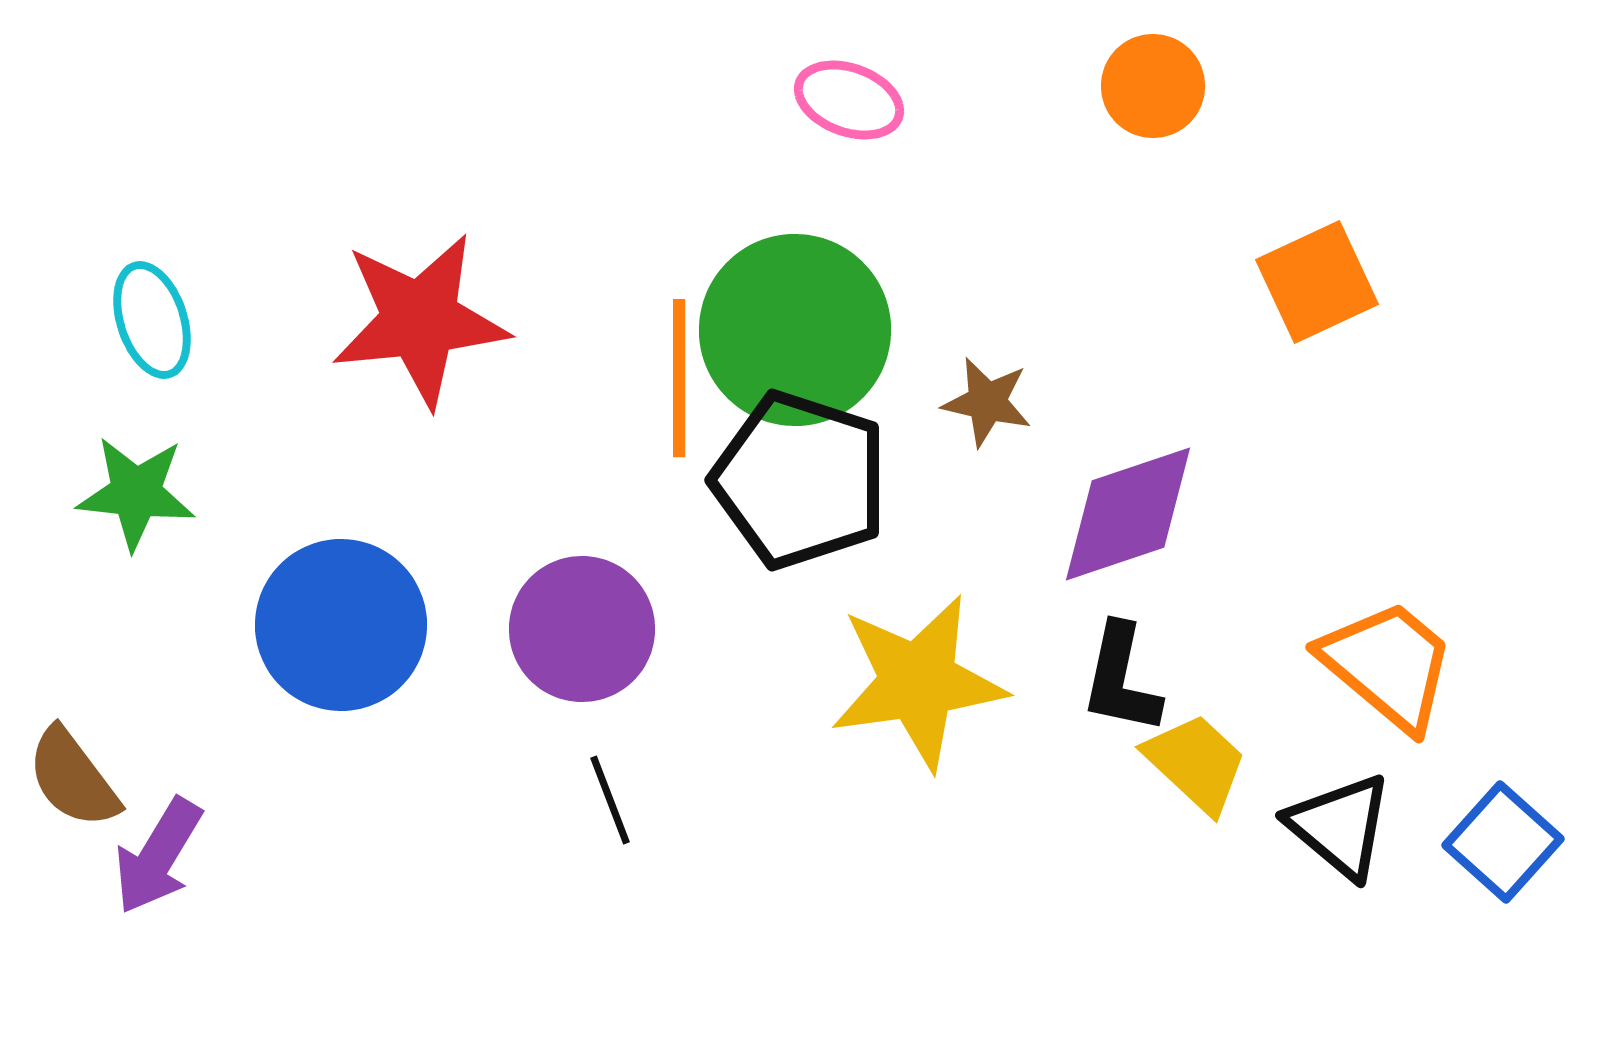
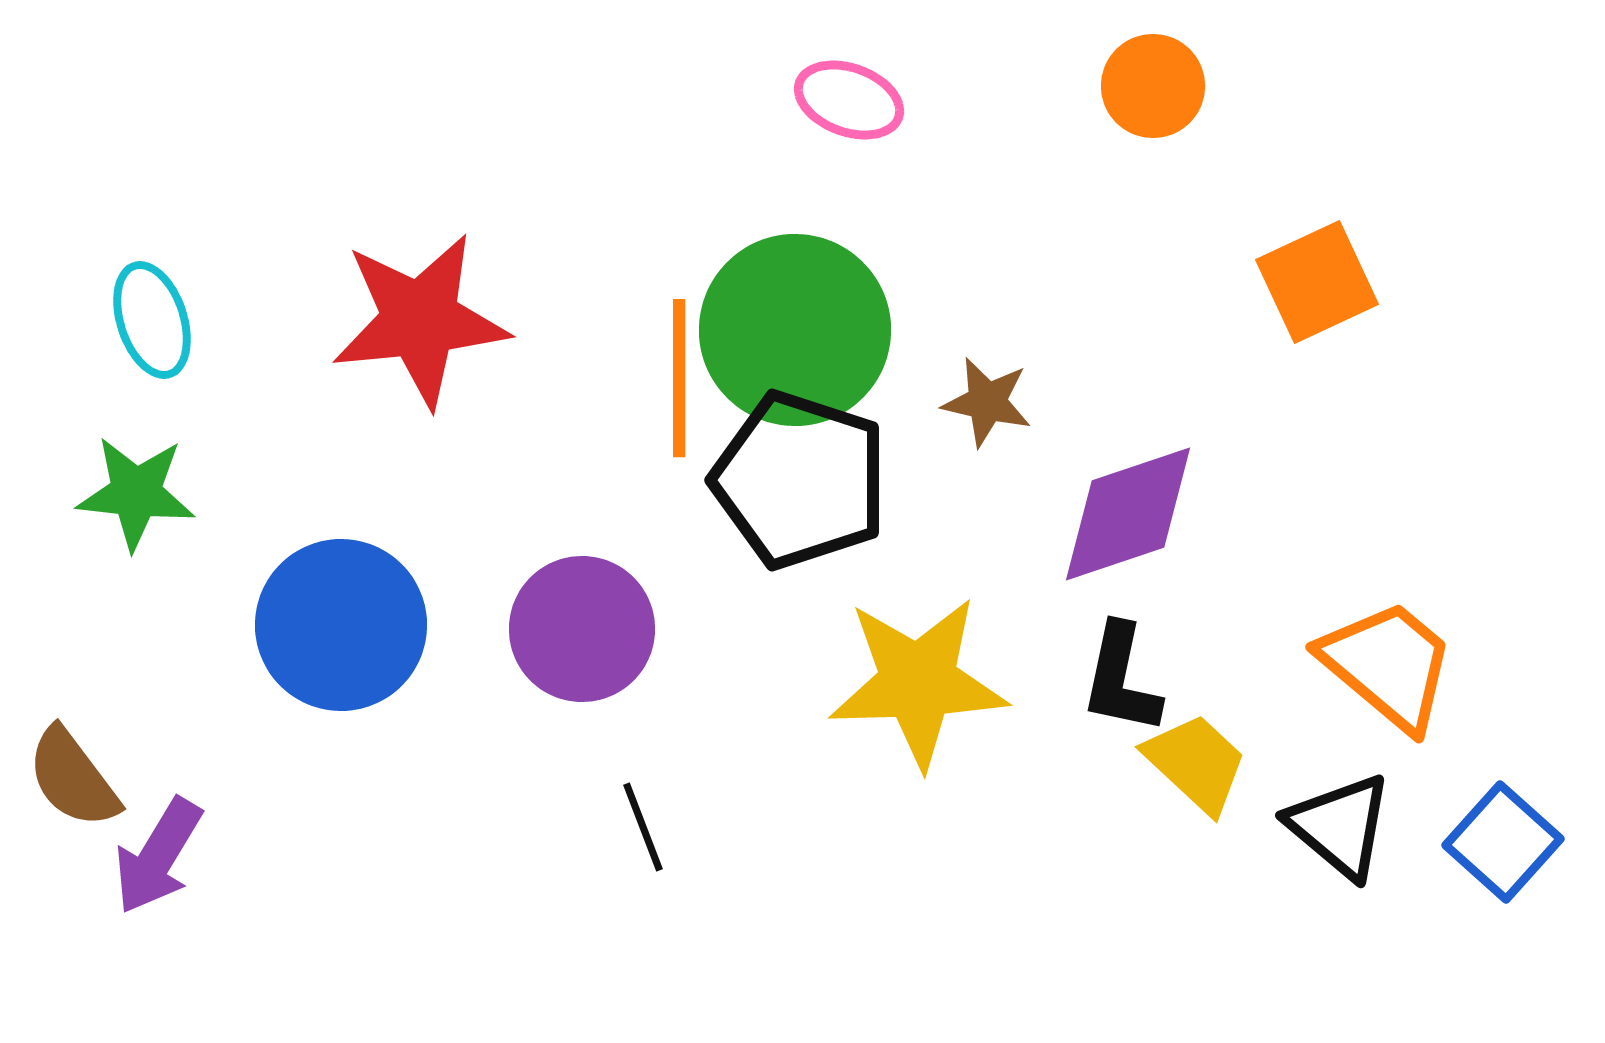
yellow star: rotated 6 degrees clockwise
black line: moved 33 px right, 27 px down
